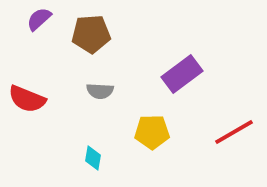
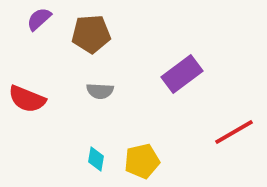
yellow pentagon: moved 10 px left, 29 px down; rotated 12 degrees counterclockwise
cyan diamond: moved 3 px right, 1 px down
